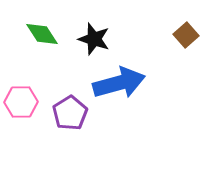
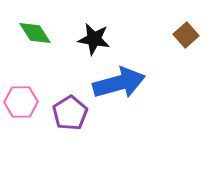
green diamond: moved 7 px left, 1 px up
black star: rotated 8 degrees counterclockwise
